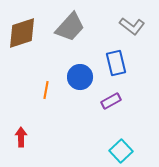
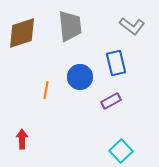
gray trapezoid: moved 1 px up; rotated 48 degrees counterclockwise
red arrow: moved 1 px right, 2 px down
